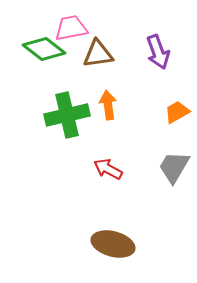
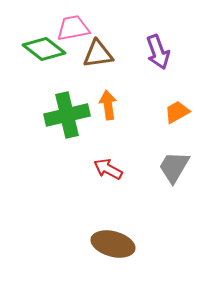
pink trapezoid: moved 2 px right
